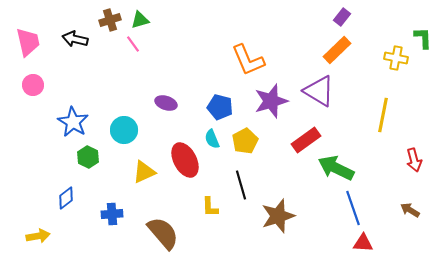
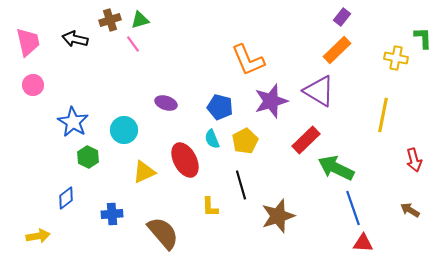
red rectangle: rotated 8 degrees counterclockwise
